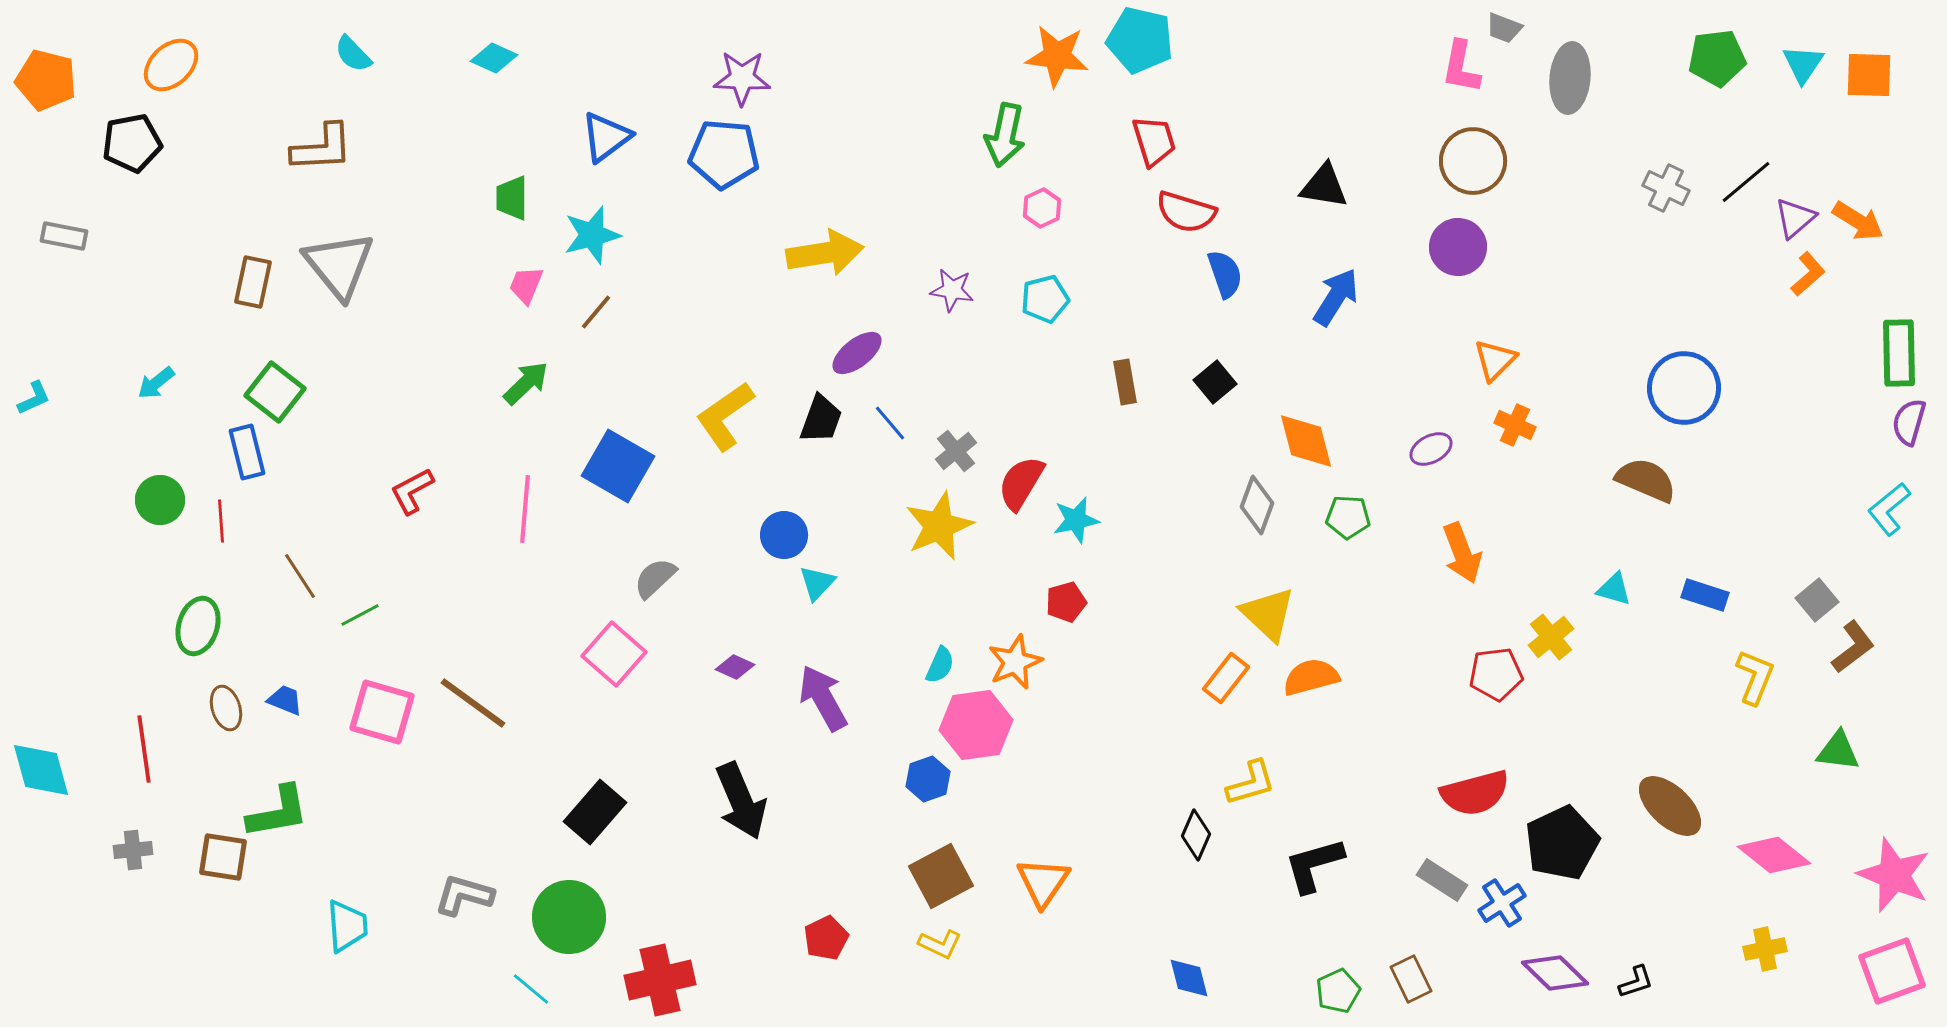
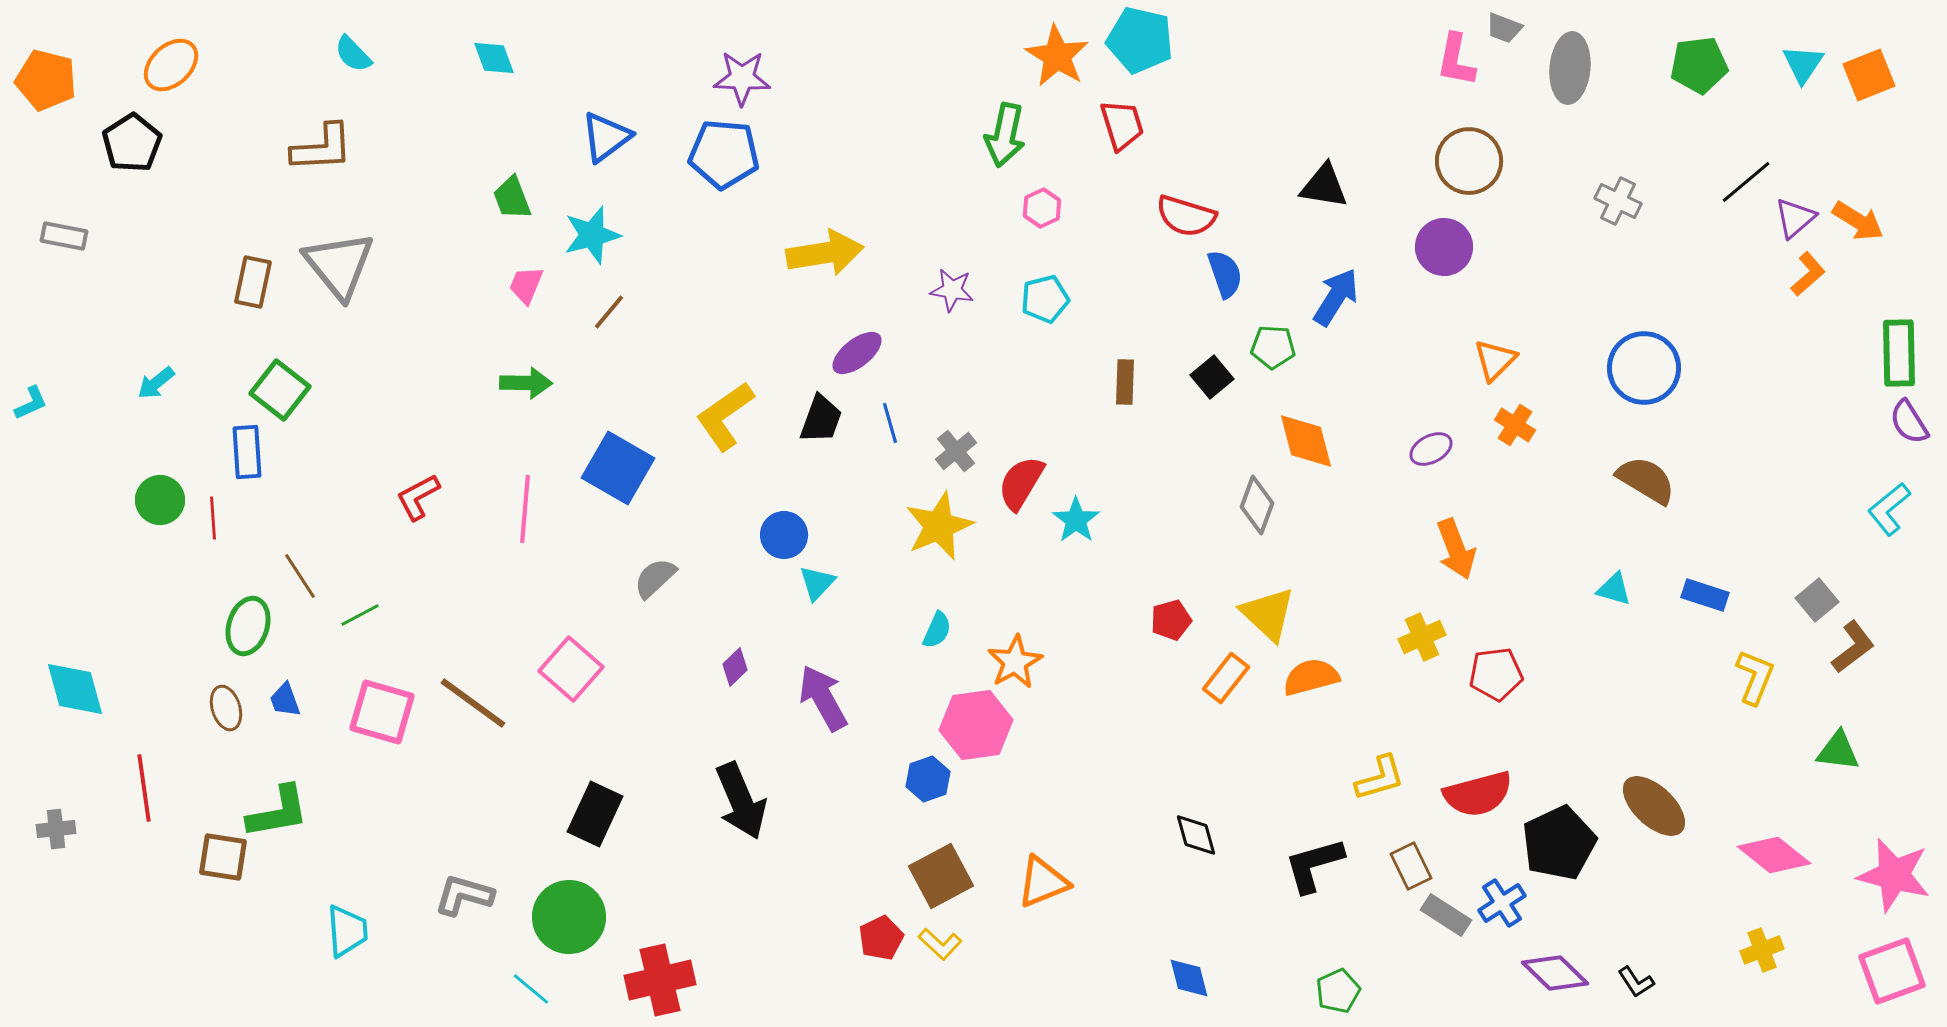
orange star at (1057, 56): rotated 24 degrees clockwise
cyan diamond at (494, 58): rotated 45 degrees clockwise
green pentagon at (1717, 58): moved 18 px left, 7 px down
pink L-shape at (1461, 67): moved 5 px left, 7 px up
orange square at (1869, 75): rotated 24 degrees counterclockwise
gray ellipse at (1570, 78): moved 10 px up
red trapezoid at (1154, 141): moved 32 px left, 16 px up
black pentagon at (132, 143): rotated 22 degrees counterclockwise
brown circle at (1473, 161): moved 4 px left
gray cross at (1666, 188): moved 48 px left, 13 px down
green trapezoid at (512, 198): rotated 21 degrees counterclockwise
red semicircle at (1186, 212): moved 4 px down
purple circle at (1458, 247): moved 14 px left
brown line at (596, 312): moved 13 px right
brown rectangle at (1125, 382): rotated 12 degrees clockwise
black square at (1215, 382): moved 3 px left, 5 px up
green arrow at (526, 383): rotated 45 degrees clockwise
blue circle at (1684, 388): moved 40 px left, 20 px up
green square at (275, 392): moved 5 px right, 2 px up
cyan L-shape at (34, 398): moved 3 px left, 5 px down
purple semicircle at (1909, 422): rotated 48 degrees counterclockwise
blue line at (890, 423): rotated 24 degrees clockwise
orange cross at (1515, 425): rotated 9 degrees clockwise
blue rectangle at (247, 452): rotated 10 degrees clockwise
blue square at (618, 466): moved 2 px down
brown semicircle at (1646, 480): rotated 8 degrees clockwise
red L-shape at (412, 491): moved 6 px right, 6 px down
green pentagon at (1348, 517): moved 75 px left, 170 px up
cyan star at (1076, 520): rotated 24 degrees counterclockwise
red line at (221, 521): moved 8 px left, 3 px up
orange arrow at (1462, 553): moved 6 px left, 4 px up
red pentagon at (1066, 602): moved 105 px right, 18 px down
green ellipse at (198, 626): moved 50 px right
yellow cross at (1551, 637): moved 129 px left; rotated 15 degrees clockwise
pink square at (614, 654): moved 43 px left, 15 px down
orange star at (1015, 662): rotated 6 degrees counterclockwise
cyan semicircle at (940, 665): moved 3 px left, 35 px up
purple diamond at (735, 667): rotated 69 degrees counterclockwise
blue trapezoid at (285, 700): rotated 132 degrees counterclockwise
red line at (144, 749): moved 39 px down
cyan diamond at (41, 770): moved 34 px right, 81 px up
yellow L-shape at (1251, 783): moved 129 px right, 5 px up
red semicircle at (1475, 793): moved 3 px right, 1 px down
brown ellipse at (1670, 806): moved 16 px left
black rectangle at (595, 812): moved 2 px down; rotated 16 degrees counterclockwise
black diamond at (1196, 835): rotated 39 degrees counterclockwise
black pentagon at (1562, 843): moved 3 px left
gray cross at (133, 850): moved 77 px left, 21 px up
pink star at (1894, 875): rotated 8 degrees counterclockwise
gray rectangle at (1442, 880): moved 4 px right, 35 px down
orange triangle at (1043, 882): rotated 34 degrees clockwise
cyan trapezoid at (347, 926): moved 5 px down
red pentagon at (826, 938): moved 55 px right
yellow L-shape at (940, 944): rotated 18 degrees clockwise
yellow cross at (1765, 949): moved 3 px left, 1 px down; rotated 9 degrees counterclockwise
brown rectangle at (1411, 979): moved 113 px up
black L-shape at (1636, 982): rotated 75 degrees clockwise
